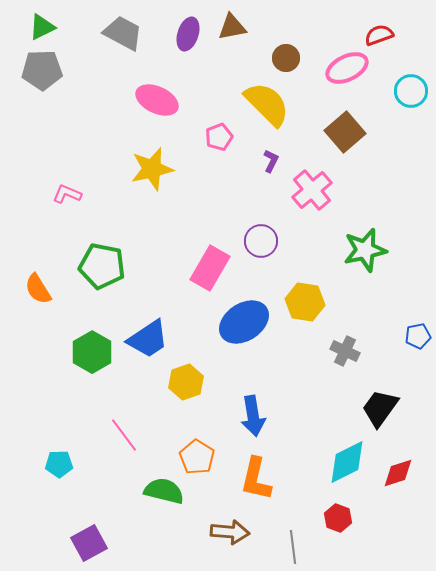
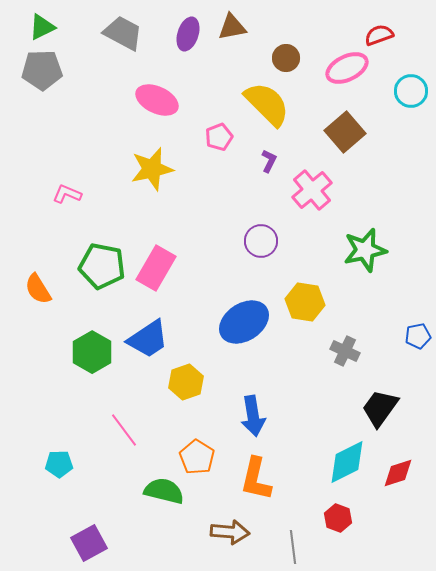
purple L-shape at (271, 161): moved 2 px left
pink rectangle at (210, 268): moved 54 px left
pink line at (124, 435): moved 5 px up
